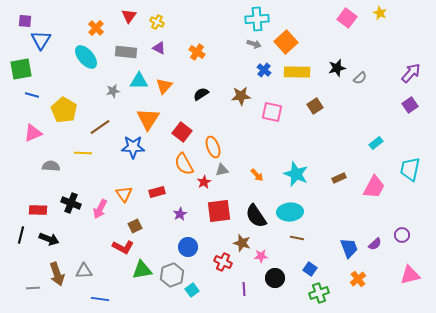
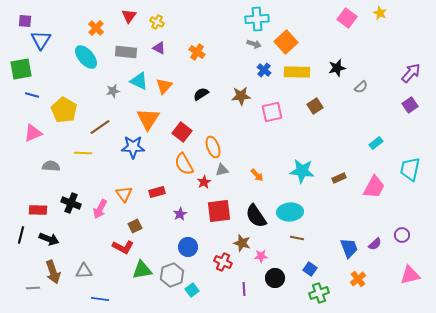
gray semicircle at (360, 78): moved 1 px right, 9 px down
cyan triangle at (139, 81): rotated 24 degrees clockwise
pink square at (272, 112): rotated 25 degrees counterclockwise
cyan star at (296, 174): moved 6 px right, 3 px up; rotated 15 degrees counterclockwise
brown arrow at (57, 274): moved 4 px left, 2 px up
